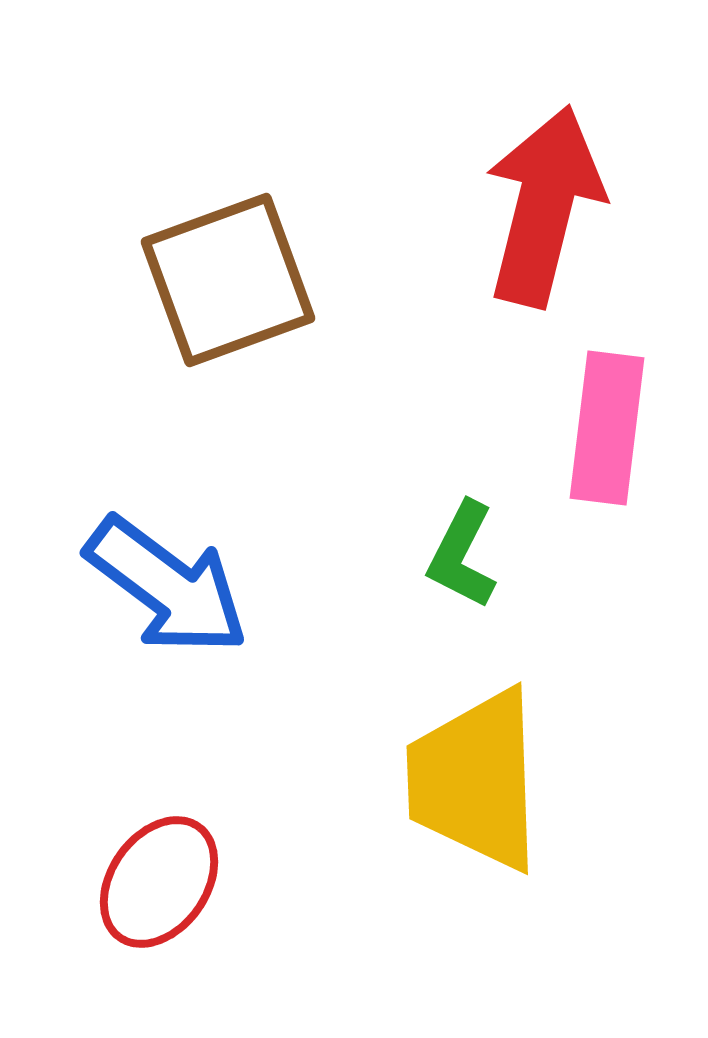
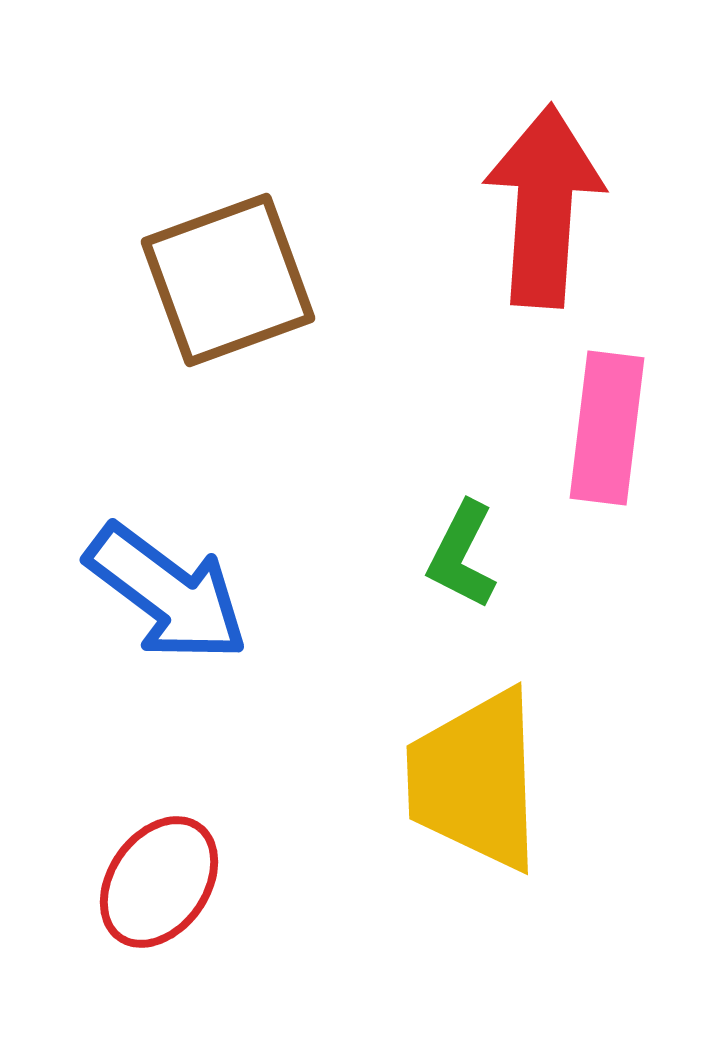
red arrow: rotated 10 degrees counterclockwise
blue arrow: moved 7 px down
